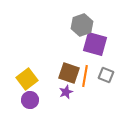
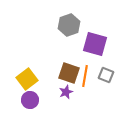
gray hexagon: moved 13 px left
